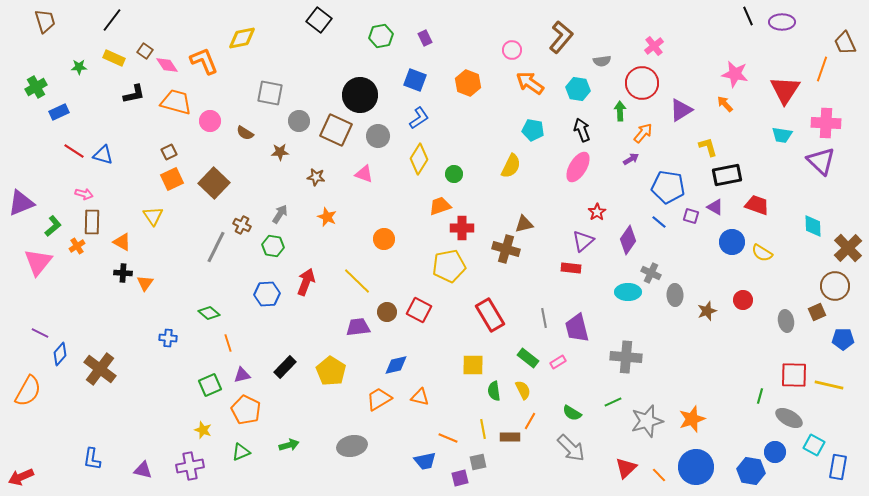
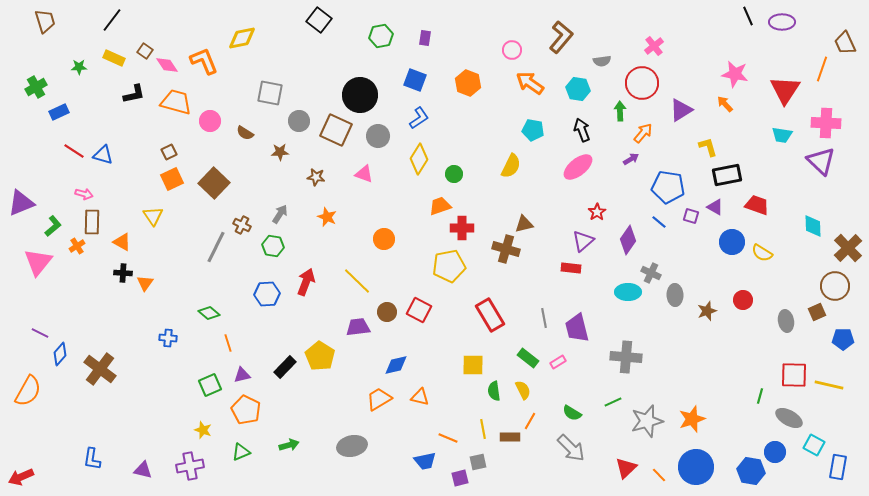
purple rectangle at (425, 38): rotated 35 degrees clockwise
pink ellipse at (578, 167): rotated 20 degrees clockwise
yellow pentagon at (331, 371): moved 11 px left, 15 px up
